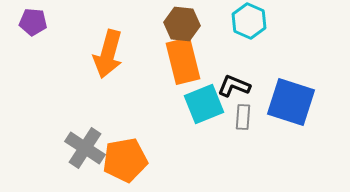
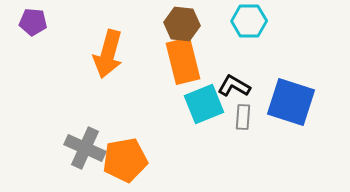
cyan hexagon: rotated 24 degrees counterclockwise
black L-shape: rotated 8 degrees clockwise
gray cross: rotated 9 degrees counterclockwise
